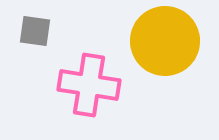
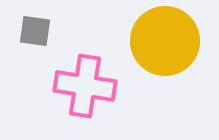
pink cross: moved 4 px left, 1 px down
